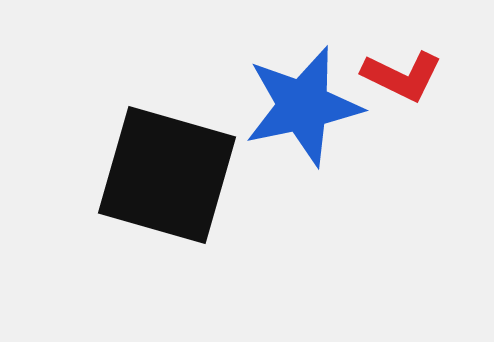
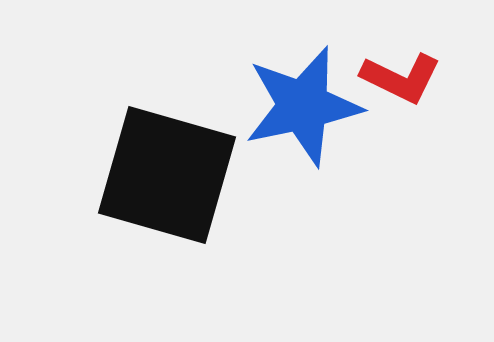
red L-shape: moved 1 px left, 2 px down
